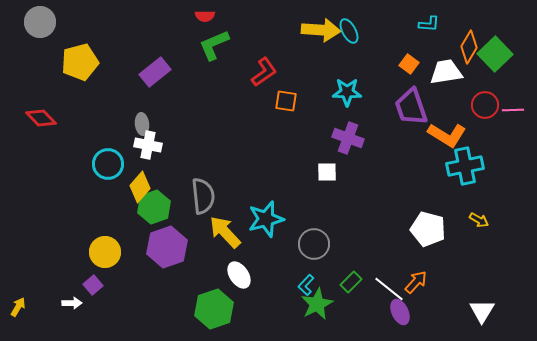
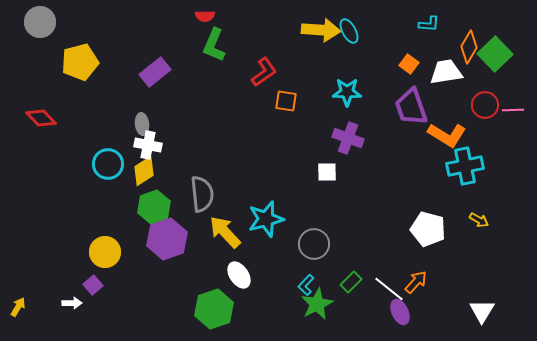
green L-shape at (214, 45): rotated 44 degrees counterclockwise
yellow diamond at (140, 187): moved 4 px right, 16 px up; rotated 16 degrees clockwise
gray semicircle at (203, 196): moved 1 px left, 2 px up
purple hexagon at (167, 247): moved 8 px up
